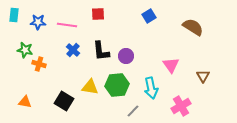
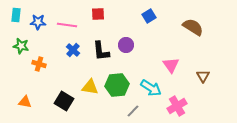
cyan rectangle: moved 2 px right
green star: moved 4 px left, 4 px up
purple circle: moved 11 px up
cyan arrow: rotated 45 degrees counterclockwise
pink cross: moved 4 px left
